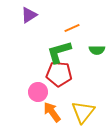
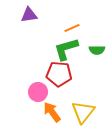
purple triangle: rotated 24 degrees clockwise
green L-shape: moved 7 px right, 3 px up
